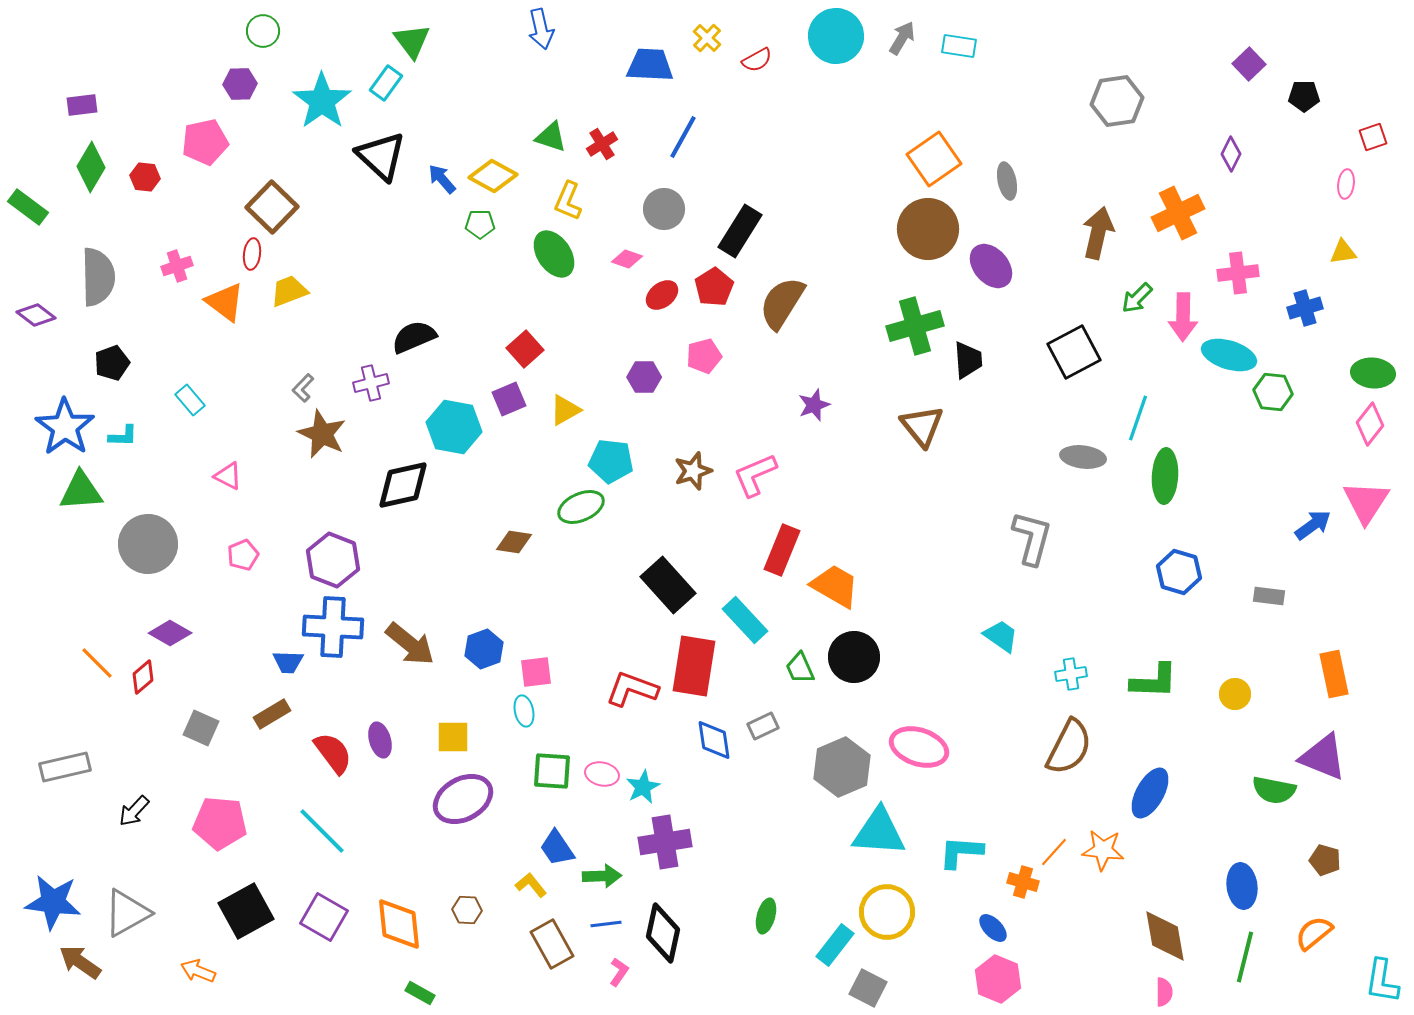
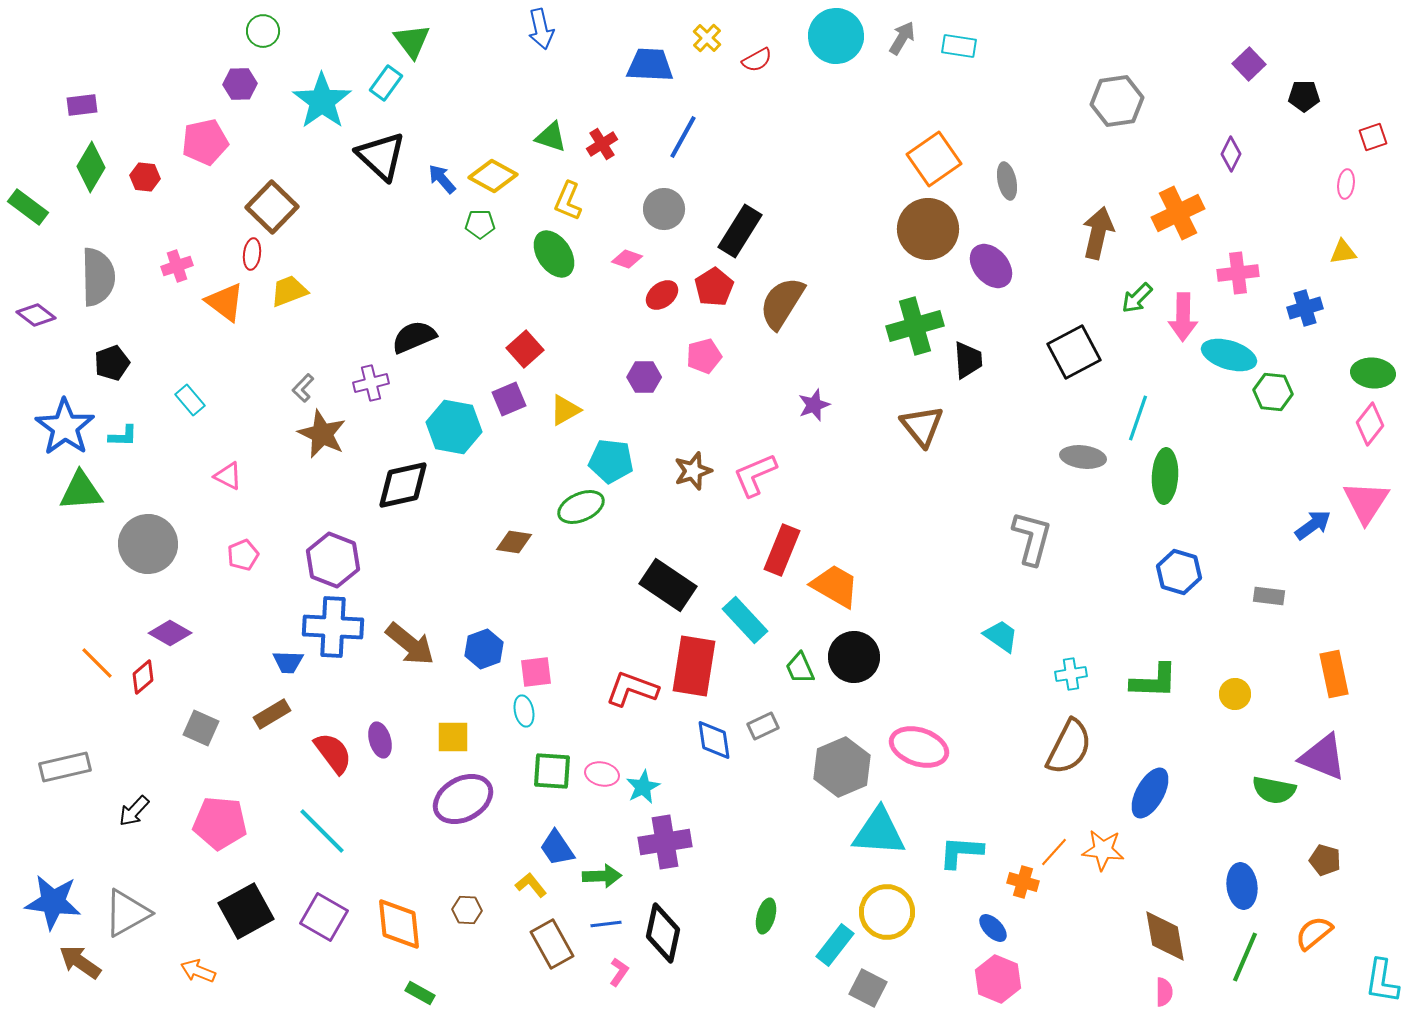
black rectangle at (668, 585): rotated 14 degrees counterclockwise
green line at (1245, 957): rotated 9 degrees clockwise
